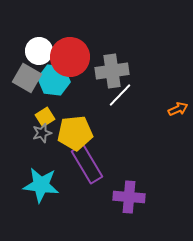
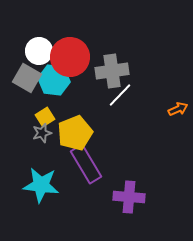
yellow pentagon: rotated 16 degrees counterclockwise
purple rectangle: moved 1 px left
